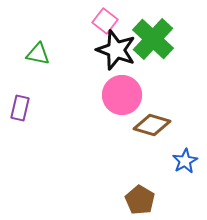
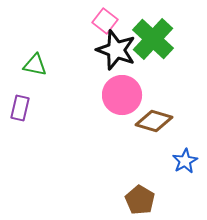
green triangle: moved 3 px left, 11 px down
brown diamond: moved 2 px right, 4 px up
